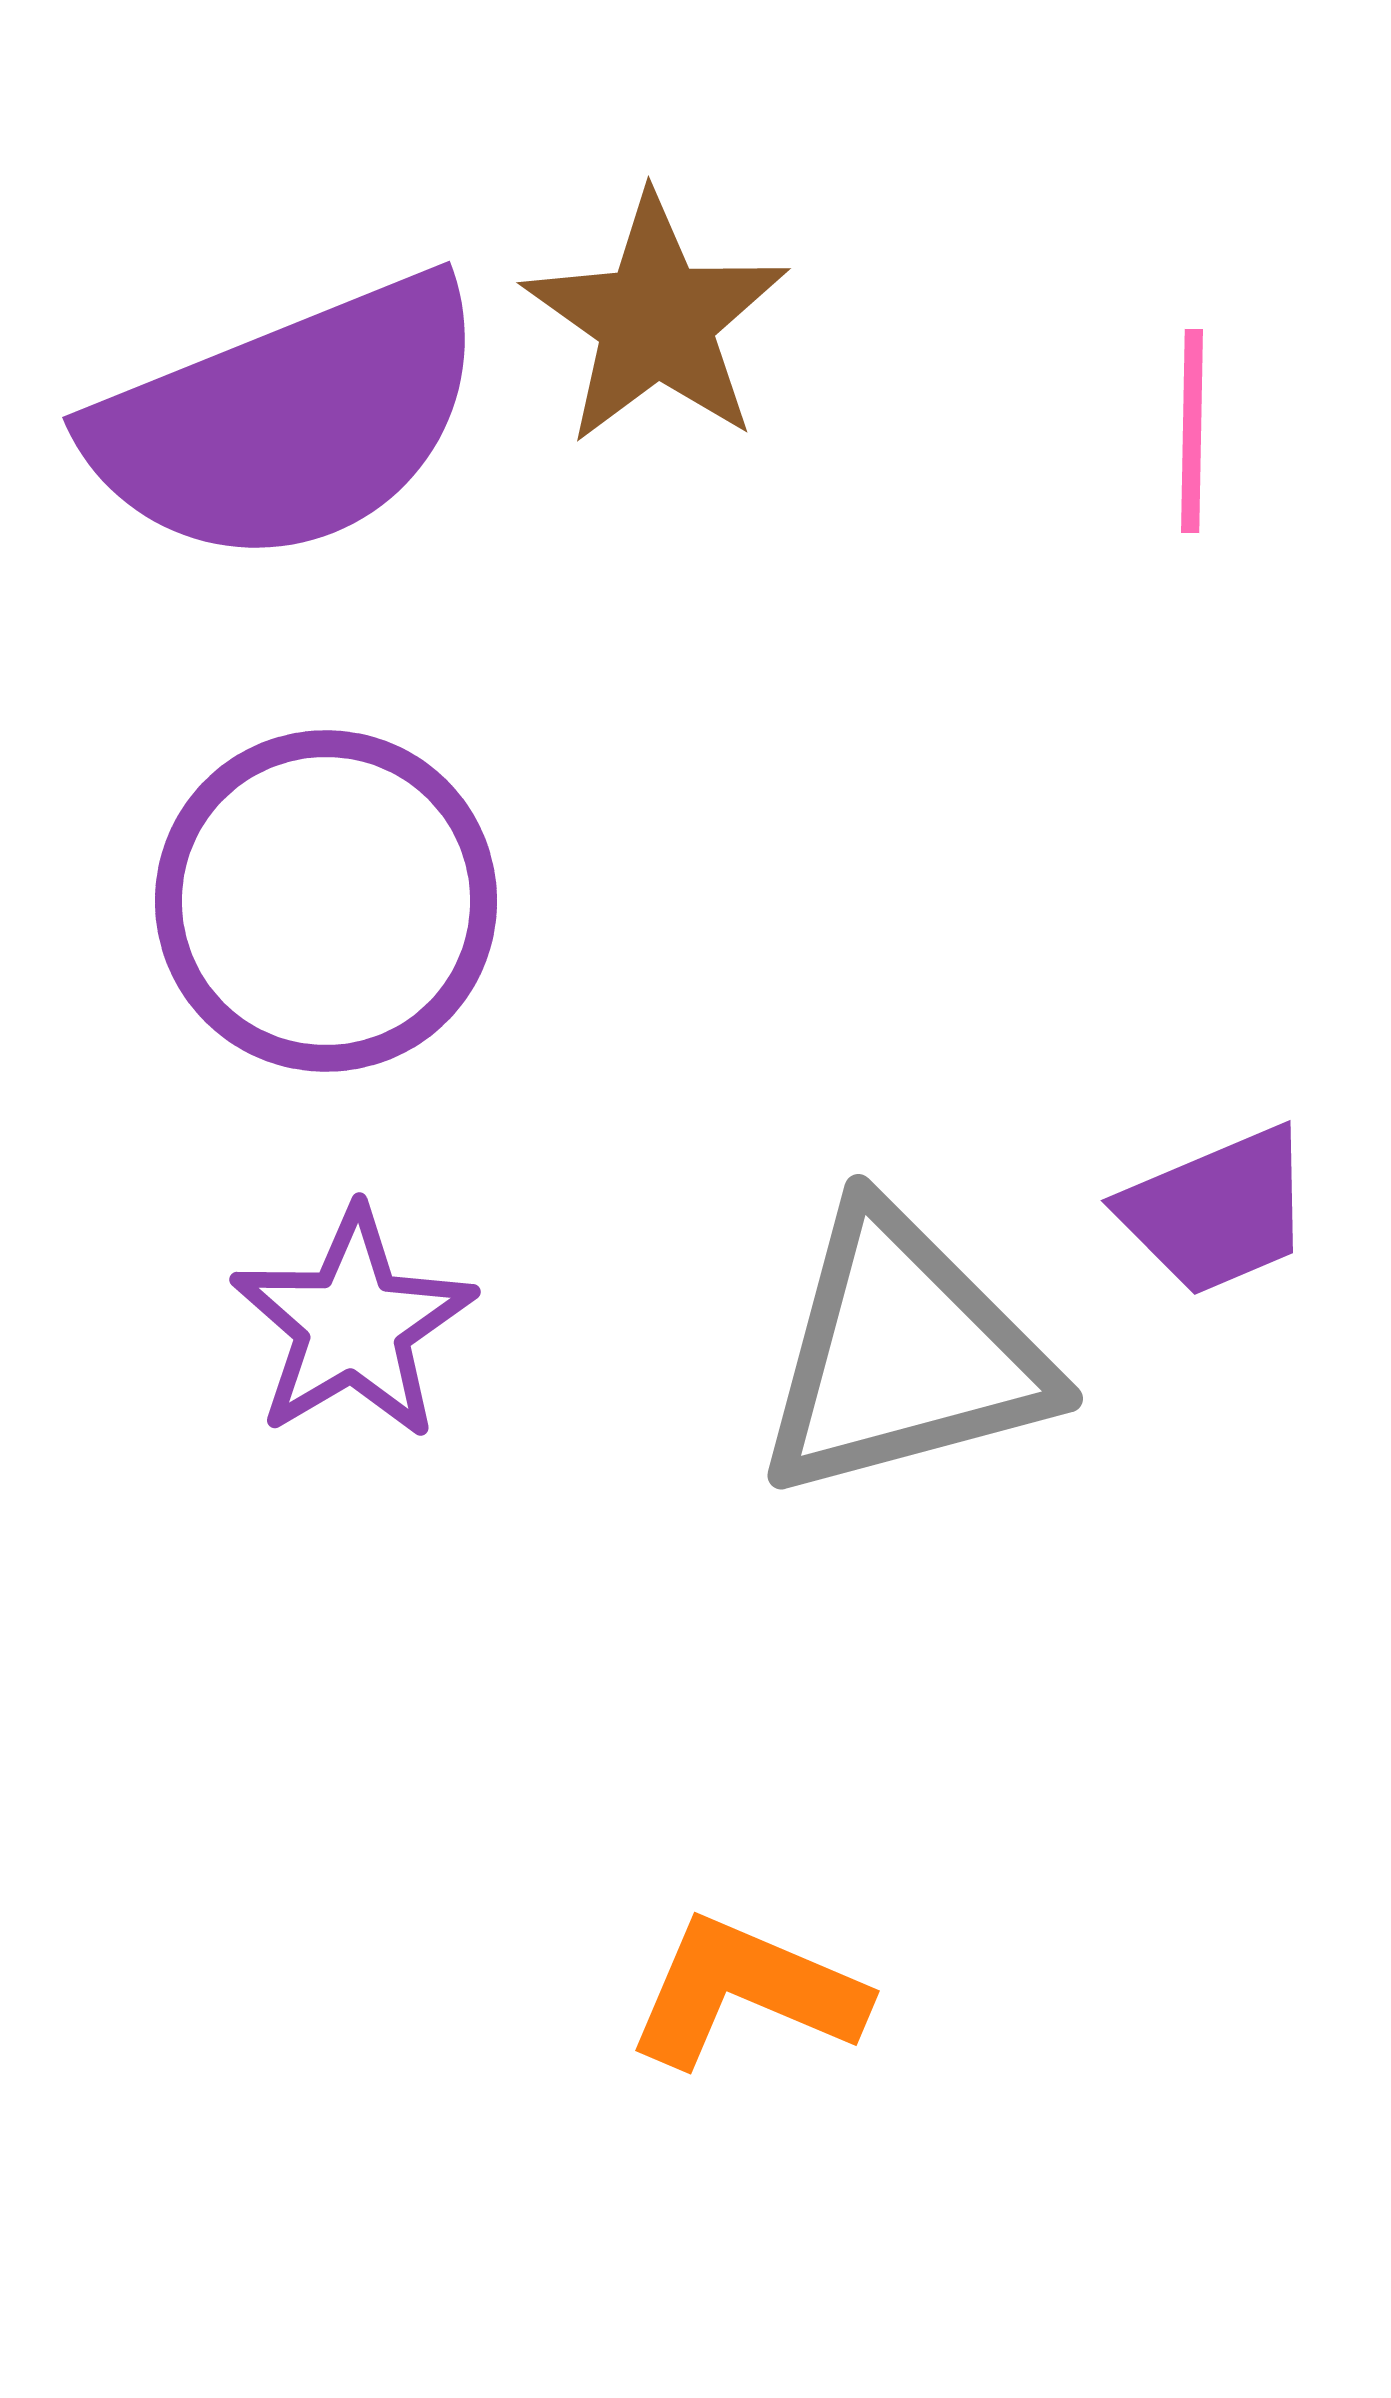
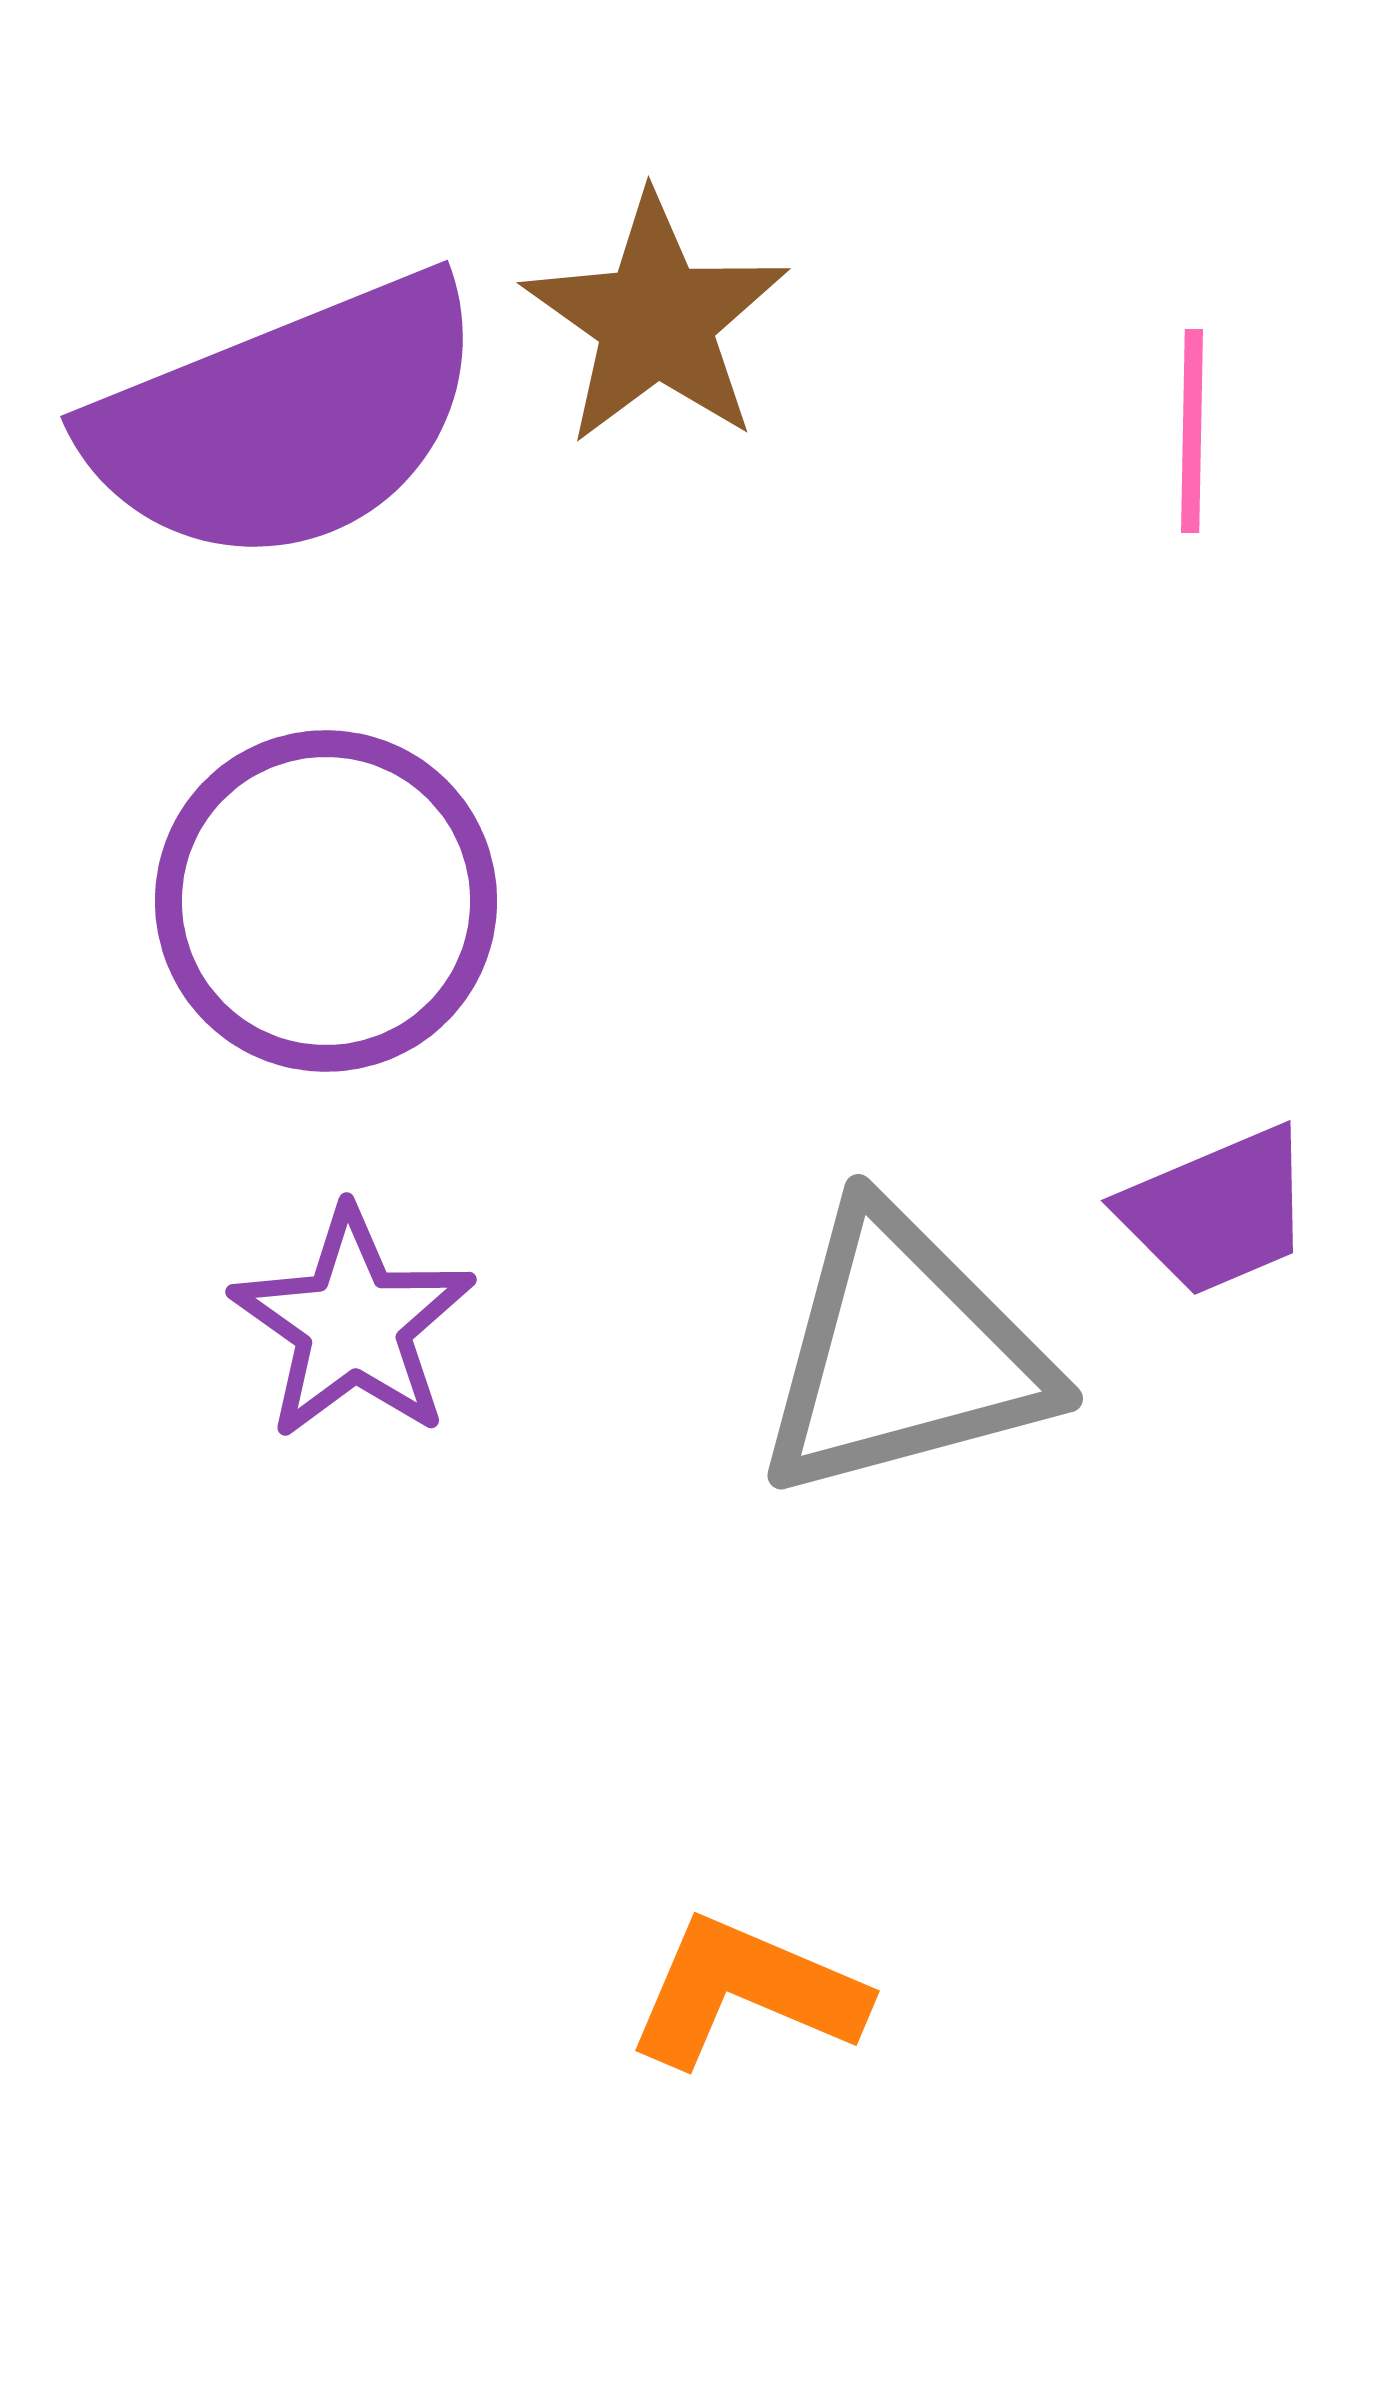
purple semicircle: moved 2 px left, 1 px up
purple star: rotated 6 degrees counterclockwise
